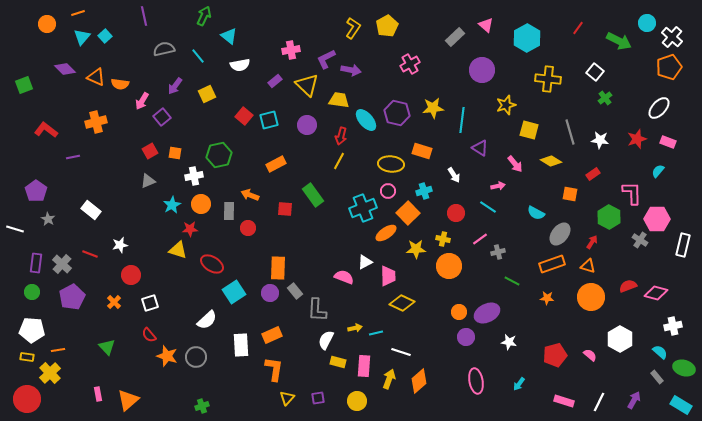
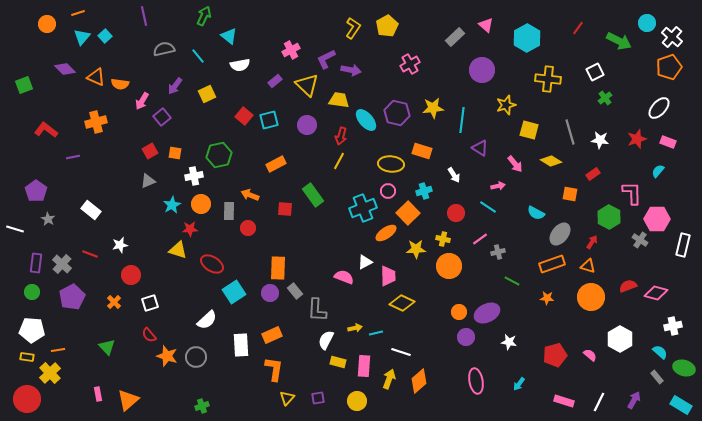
pink cross at (291, 50): rotated 18 degrees counterclockwise
white square at (595, 72): rotated 24 degrees clockwise
